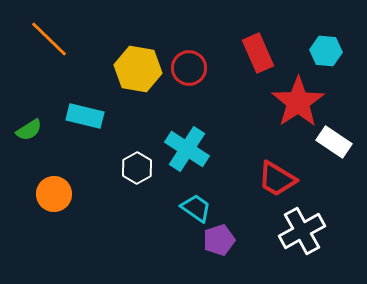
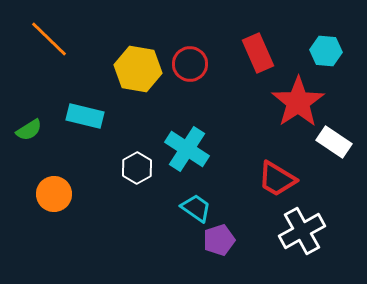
red circle: moved 1 px right, 4 px up
